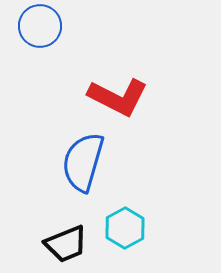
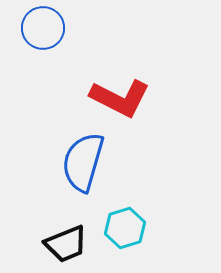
blue circle: moved 3 px right, 2 px down
red L-shape: moved 2 px right, 1 px down
cyan hexagon: rotated 12 degrees clockwise
